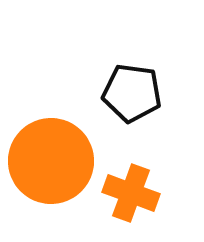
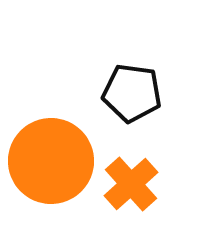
orange cross: moved 9 px up; rotated 28 degrees clockwise
